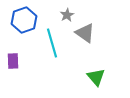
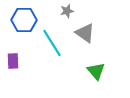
gray star: moved 4 px up; rotated 16 degrees clockwise
blue hexagon: rotated 20 degrees clockwise
cyan line: rotated 16 degrees counterclockwise
green triangle: moved 6 px up
